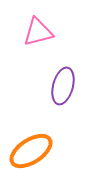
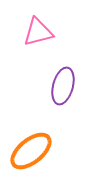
orange ellipse: rotated 6 degrees counterclockwise
